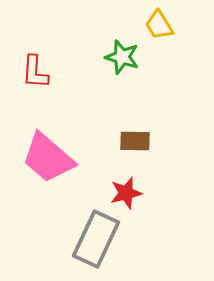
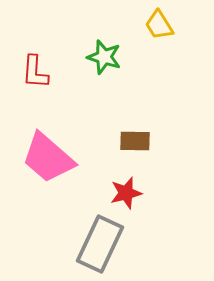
green star: moved 18 px left
gray rectangle: moved 4 px right, 5 px down
